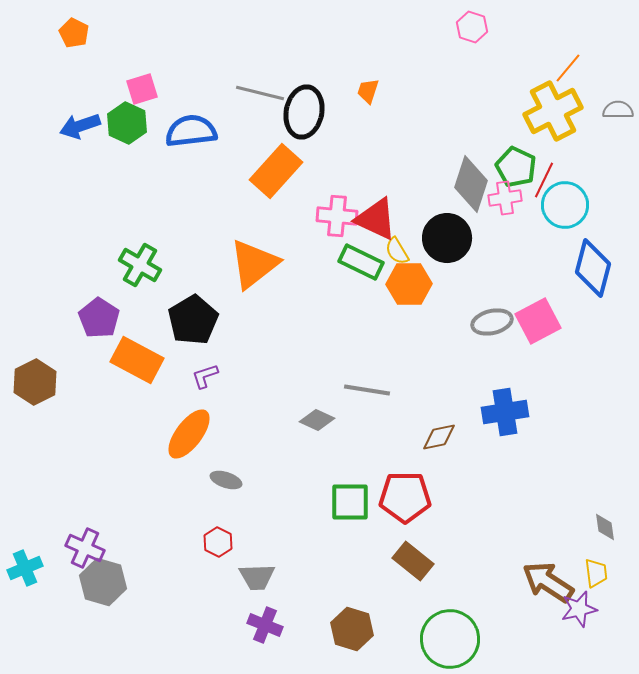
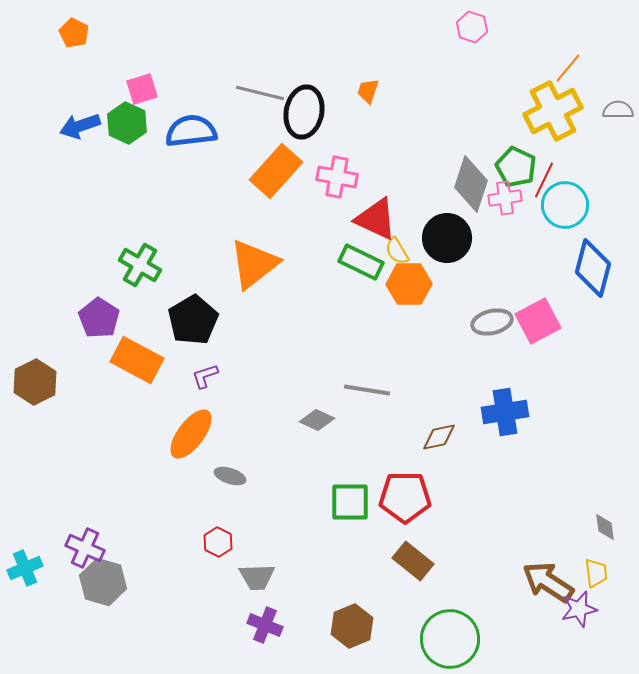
pink cross at (337, 216): moved 39 px up; rotated 6 degrees clockwise
orange ellipse at (189, 434): moved 2 px right
gray ellipse at (226, 480): moved 4 px right, 4 px up
brown hexagon at (352, 629): moved 3 px up; rotated 21 degrees clockwise
